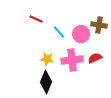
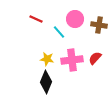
pink circle: moved 6 px left, 15 px up
red semicircle: rotated 24 degrees counterclockwise
